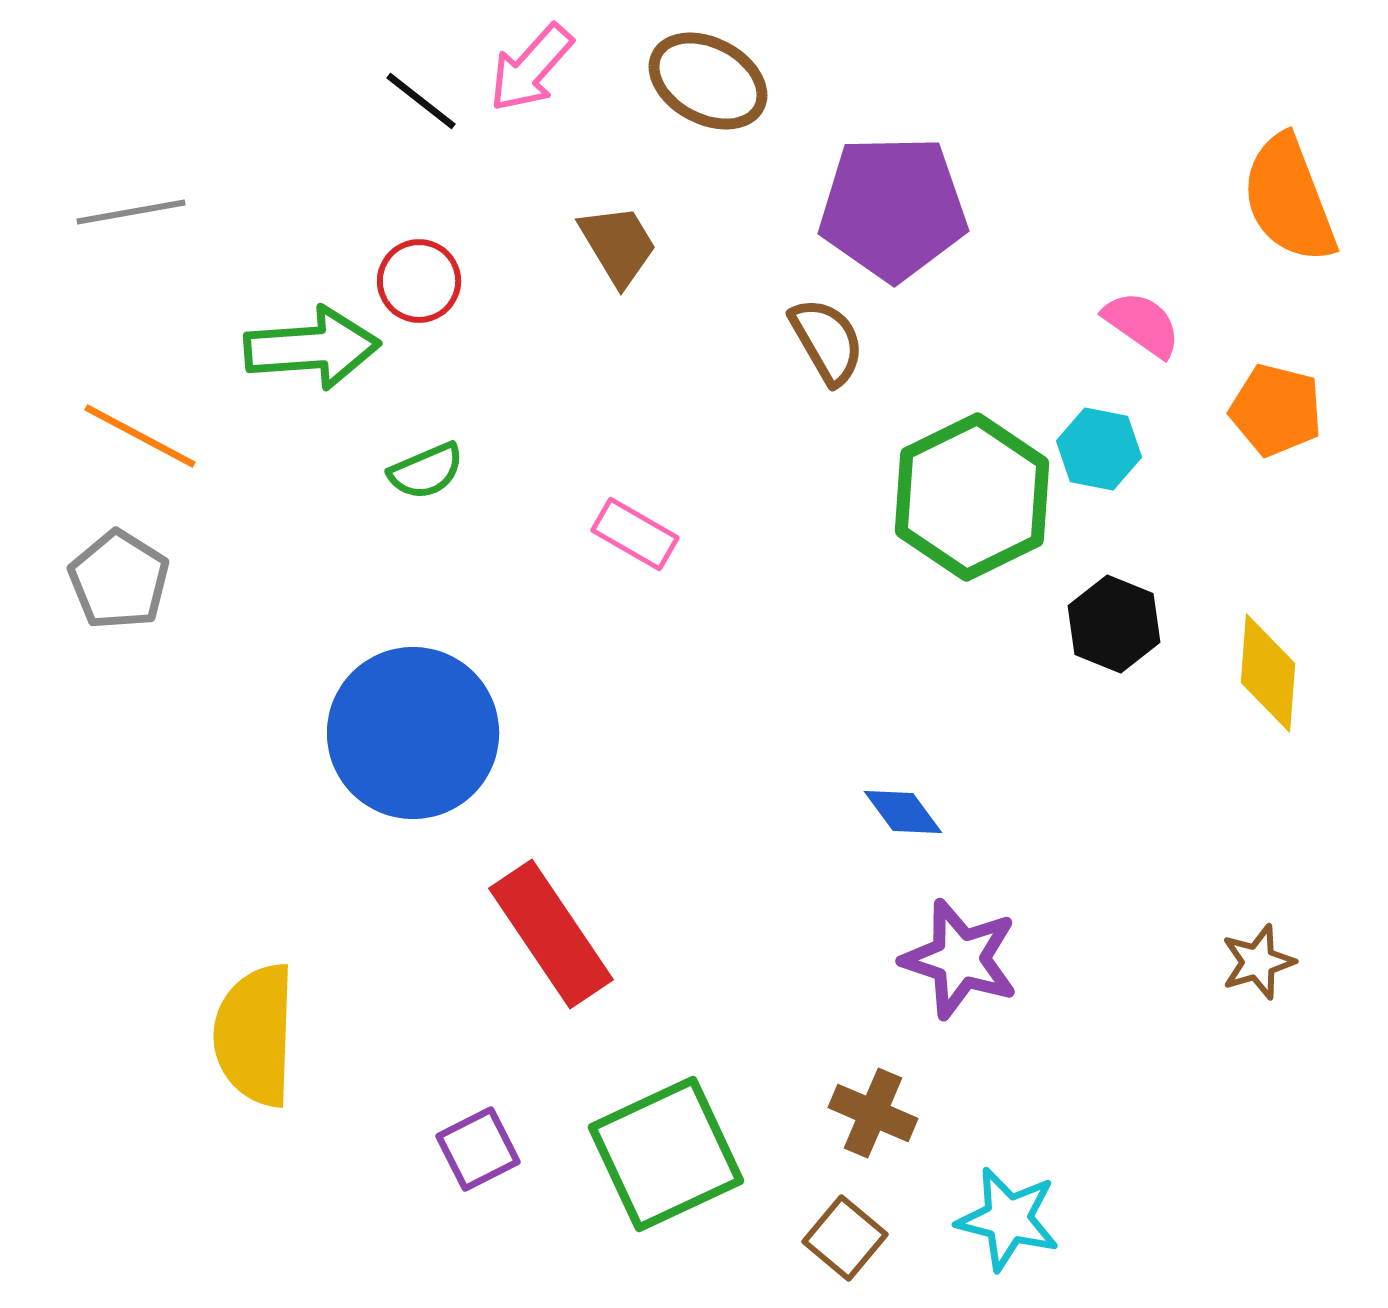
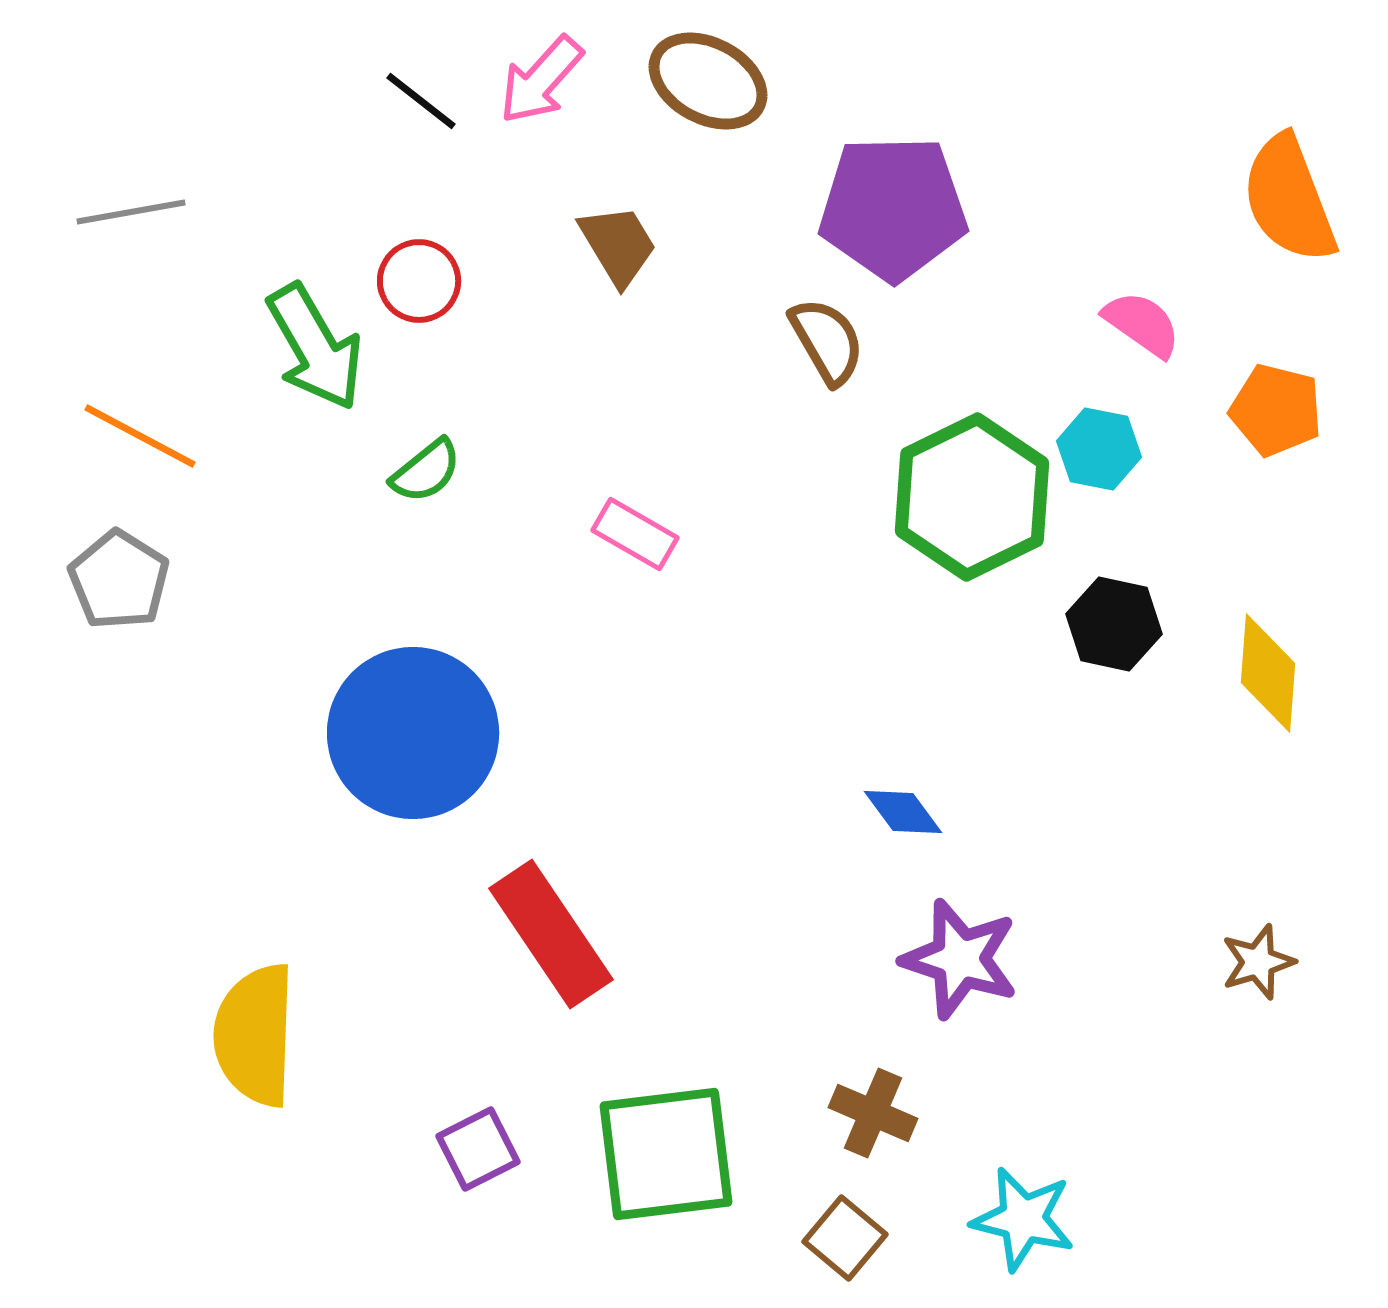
pink arrow: moved 10 px right, 12 px down
green arrow: moved 3 px right, 1 px up; rotated 64 degrees clockwise
green semicircle: rotated 16 degrees counterclockwise
black hexagon: rotated 10 degrees counterclockwise
green square: rotated 18 degrees clockwise
cyan star: moved 15 px right
